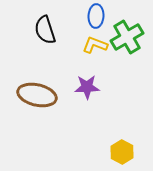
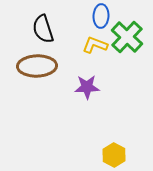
blue ellipse: moved 5 px right
black semicircle: moved 2 px left, 1 px up
green cross: rotated 16 degrees counterclockwise
brown ellipse: moved 29 px up; rotated 15 degrees counterclockwise
yellow hexagon: moved 8 px left, 3 px down
